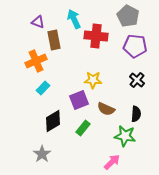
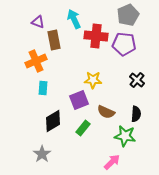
gray pentagon: moved 1 px up; rotated 20 degrees clockwise
purple pentagon: moved 11 px left, 2 px up
cyan rectangle: rotated 40 degrees counterclockwise
brown semicircle: moved 3 px down
